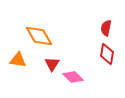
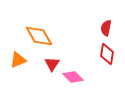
orange triangle: rotated 30 degrees counterclockwise
